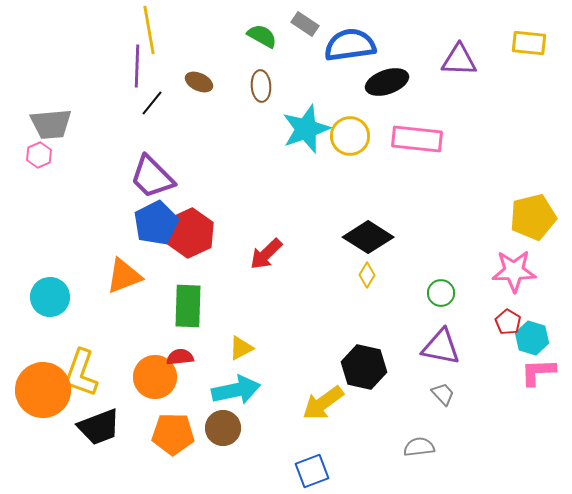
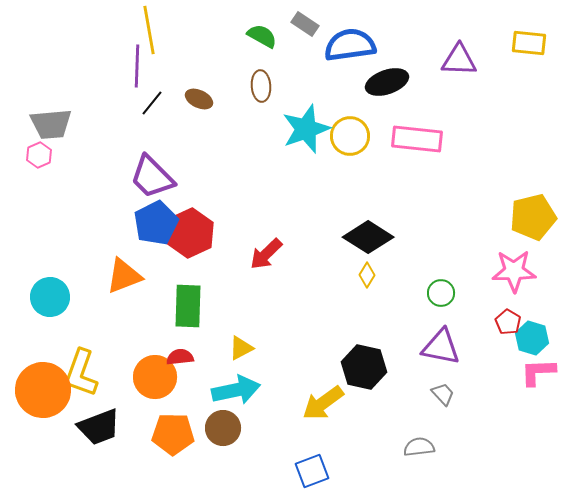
brown ellipse at (199, 82): moved 17 px down
